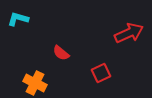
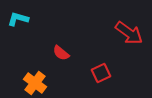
red arrow: rotated 60 degrees clockwise
orange cross: rotated 10 degrees clockwise
